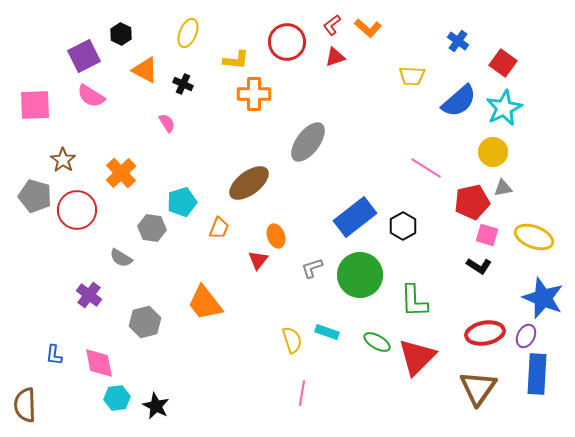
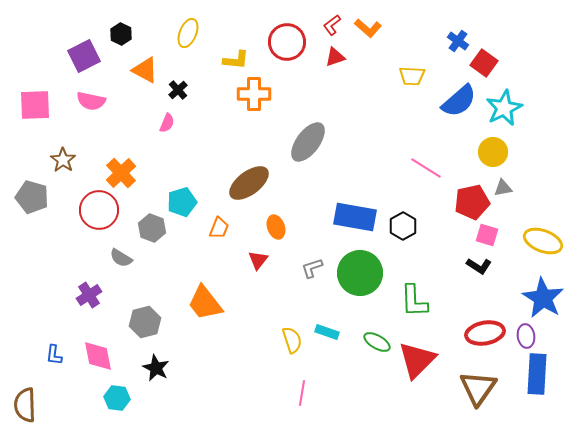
red square at (503, 63): moved 19 px left
black cross at (183, 84): moved 5 px left, 6 px down; rotated 24 degrees clockwise
pink semicircle at (91, 96): moved 5 px down; rotated 20 degrees counterclockwise
pink semicircle at (167, 123): rotated 54 degrees clockwise
gray pentagon at (35, 196): moved 3 px left, 1 px down
red circle at (77, 210): moved 22 px right
blue rectangle at (355, 217): rotated 48 degrees clockwise
gray hexagon at (152, 228): rotated 12 degrees clockwise
orange ellipse at (276, 236): moved 9 px up
yellow ellipse at (534, 237): moved 9 px right, 4 px down
green circle at (360, 275): moved 2 px up
purple cross at (89, 295): rotated 20 degrees clockwise
blue star at (543, 298): rotated 9 degrees clockwise
purple ellipse at (526, 336): rotated 35 degrees counterclockwise
red triangle at (417, 357): moved 3 px down
pink diamond at (99, 363): moved 1 px left, 7 px up
cyan hexagon at (117, 398): rotated 15 degrees clockwise
black star at (156, 406): moved 38 px up
